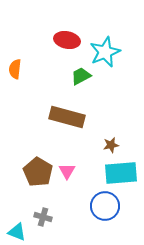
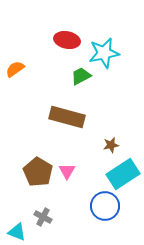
cyan star: moved 1 px left, 1 px down; rotated 12 degrees clockwise
orange semicircle: rotated 48 degrees clockwise
cyan rectangle: moved 2 px right, 1 px down; rotated 28 degrees counterclockwise
gray cross: rotated 12 degrees clockwise
